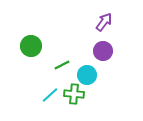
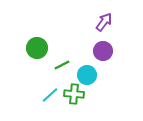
green circle: moved 6 px right, 2 px down
